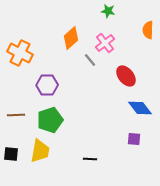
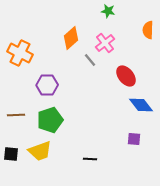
blue diamond: moved 1 px right, 3 px up
yellow trapezoid: rotated 60 degrees clockwise
